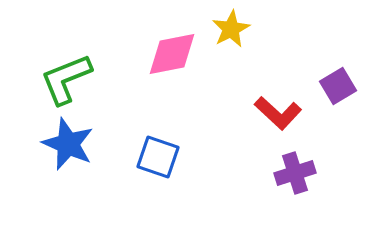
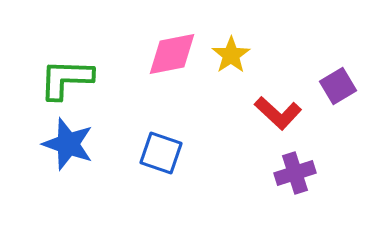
yellow star: moved 26 px down; rotated 6 degrees counterclockwise
green L-shape: rotated 24 degrees clockwise
blue star: rotated 4 degrees counterclockwise
blue square: moved 3 px right, 4 px up
